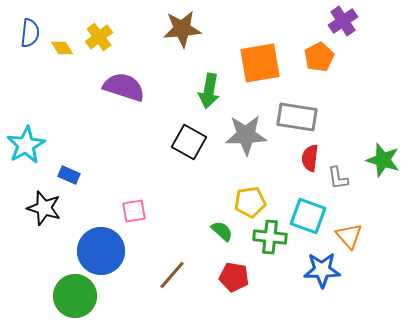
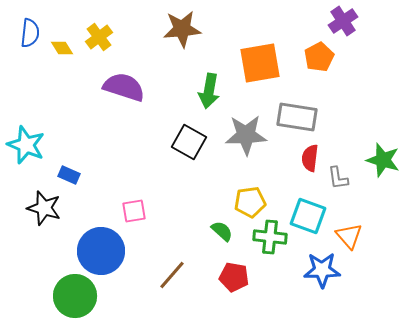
cyan star: rotated 21 degrees counterclockwise
